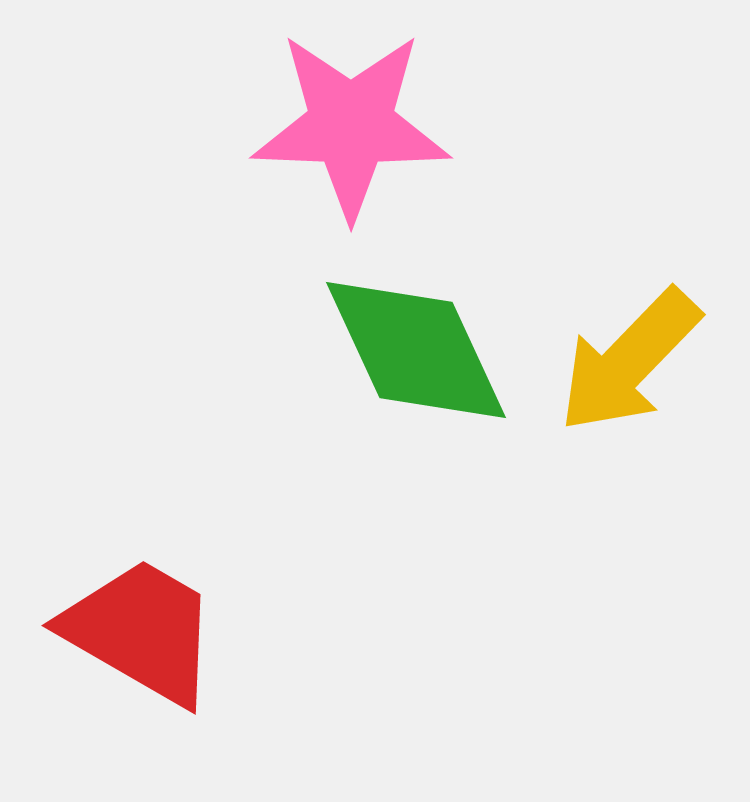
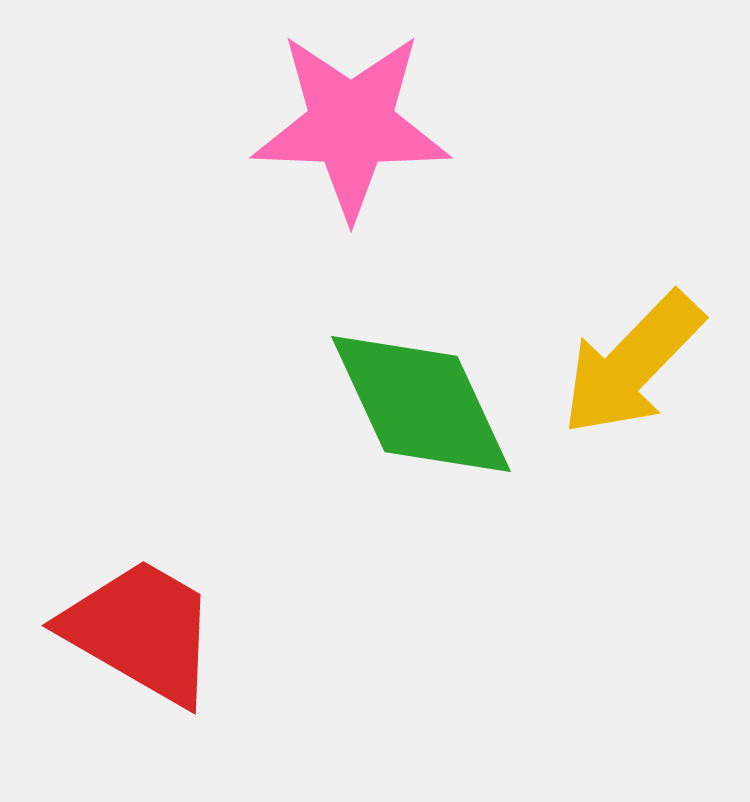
green diamond: moved 5 px right, 54 px down
yellow arrow: moved 3 px right, 3 px down
